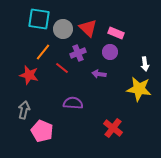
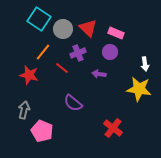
cyan square: rotated 25 degrees clockwise
purple semicircle: rotated 144 degrees counterclockwise
